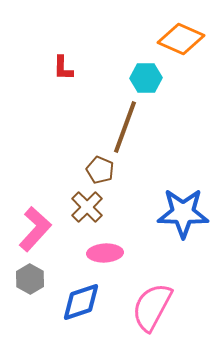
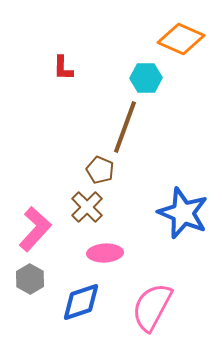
blue star: rotated 21 degrees clockwise
